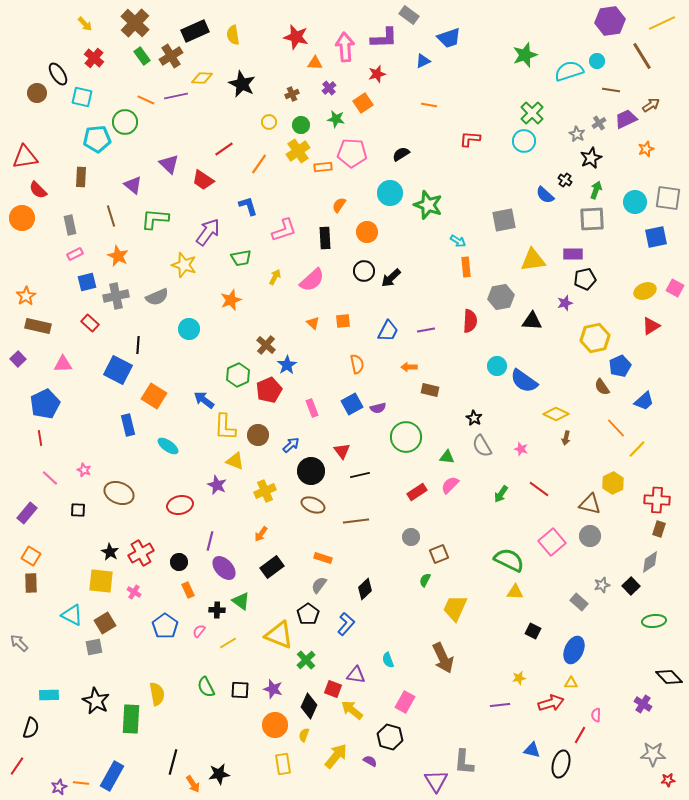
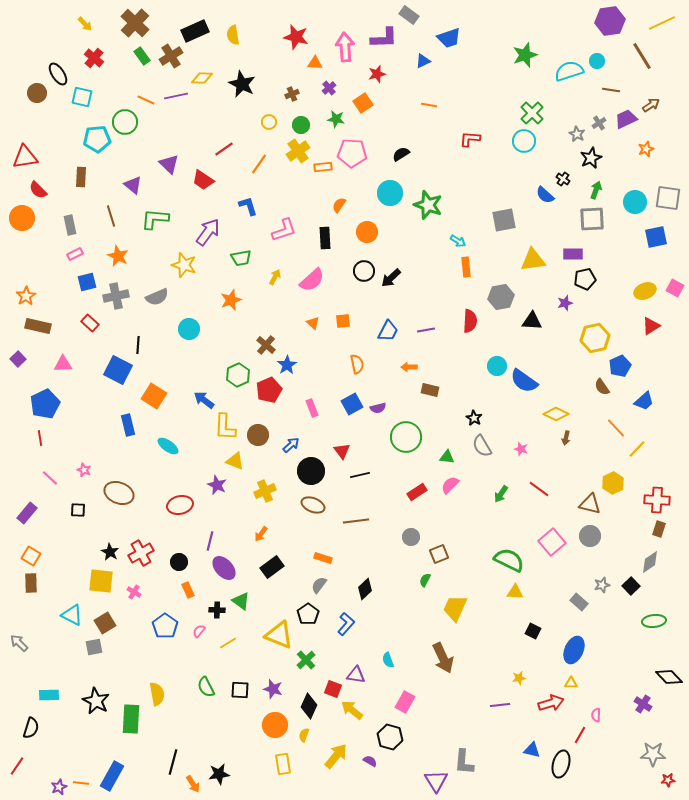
black cross at (565, 180): moved 2 px left, 1 px up
